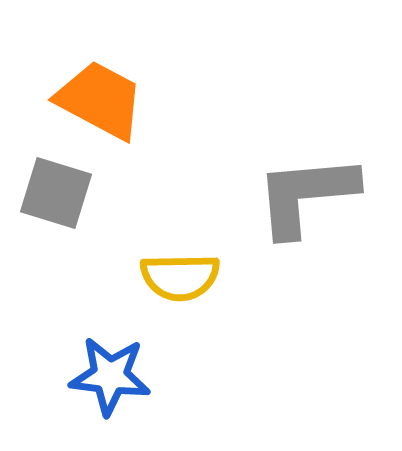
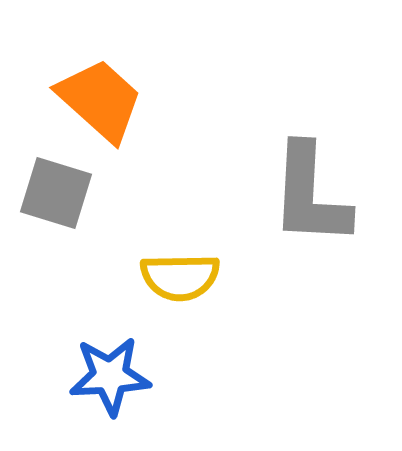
orange trapezoid: rotated 14 degrees clockwise
gray L-shape: moved 4 px right; rotated 82 degrees counterclockwise
blue star: rotated 10 degrees counterclockwise
